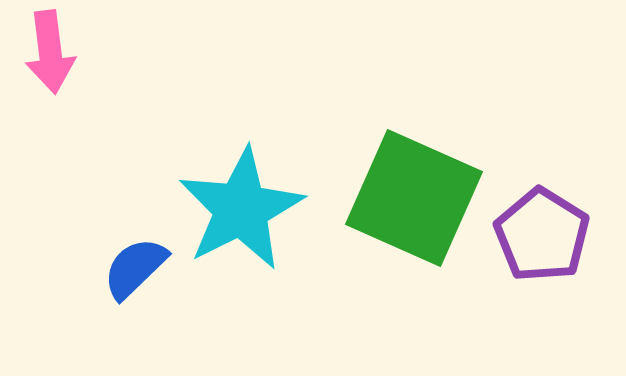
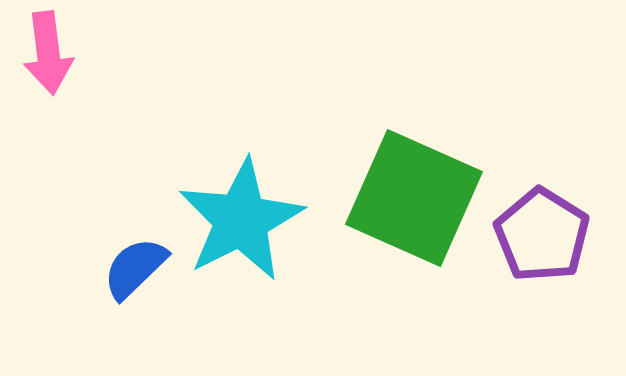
pink arrow: moved 2 px left, 1 px down
cyan star: moved 11 px down
